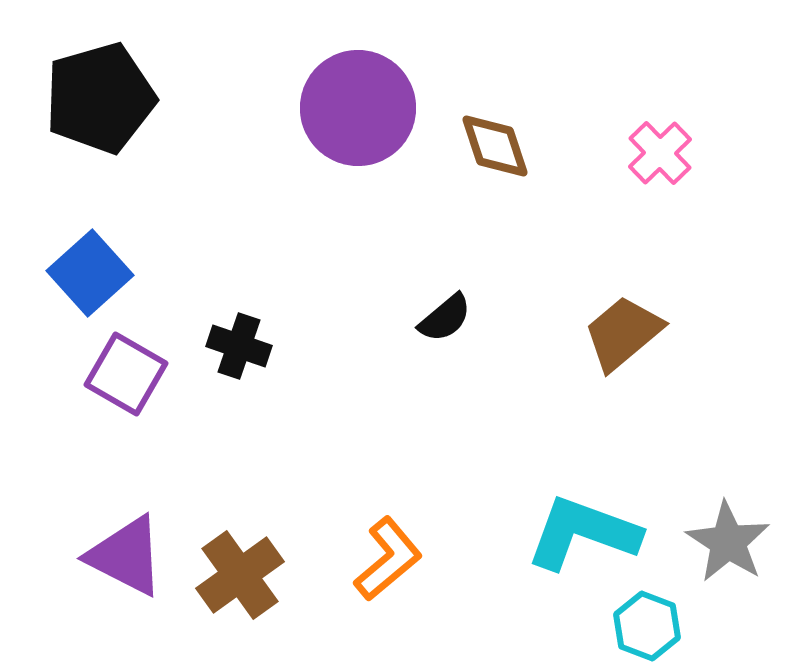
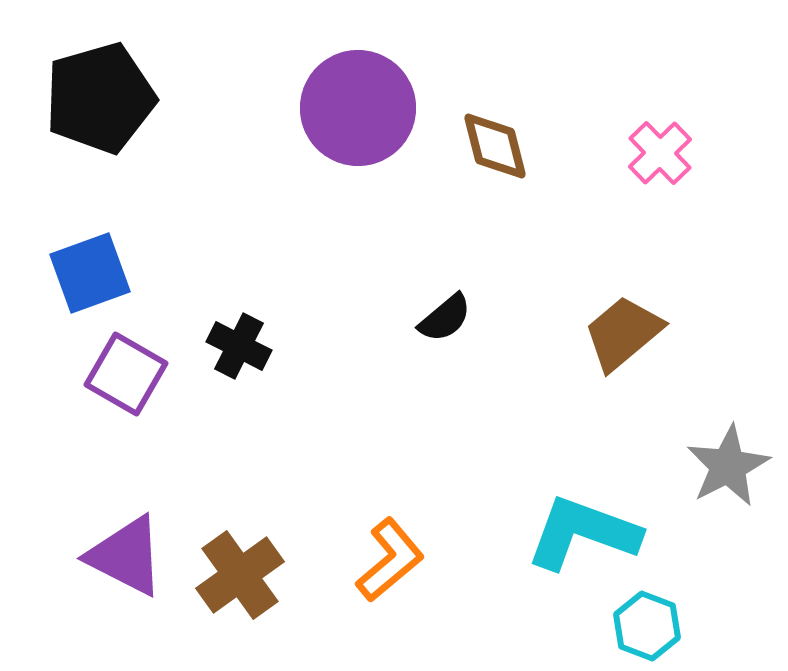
brown diamond: rotated 4 degrees clockwise
blue square: rotated 22 degrees clockwise
black cross: rotated 8 degrees clockwise
gray star: moved 76 px up; rotated 12 degrees clockwise
orange L-shape: moved 2 px right, 1 px down
